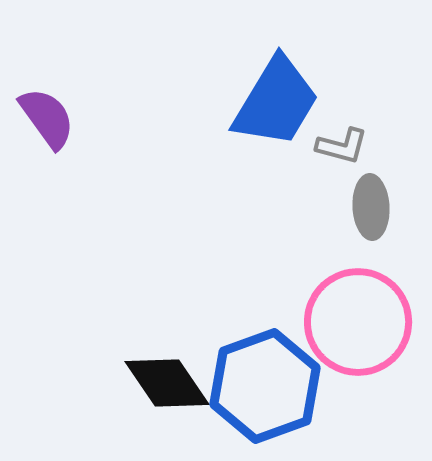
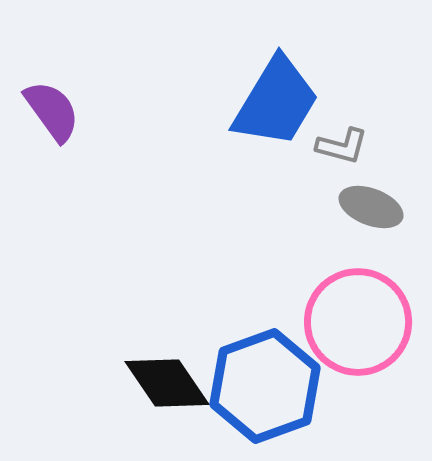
purple semicircle: moved 5 px right, 7 px up
gray ellipse: rotated 66 degrees counterclockwise
